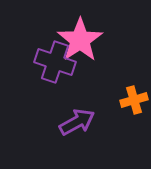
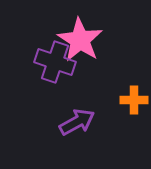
pink star: rotated 6 degrees counterclockwise
orange cross: rotated 16 degrees clockwise
